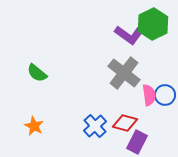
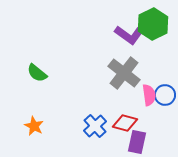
purple rectangle: rotated 15 degrees counterclockwise
